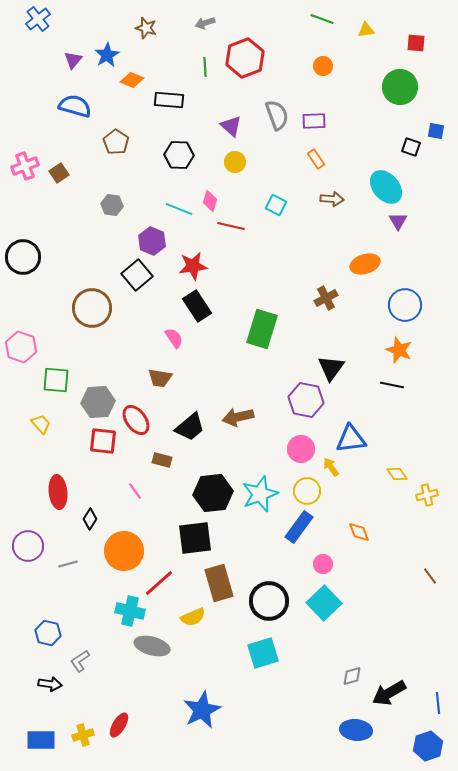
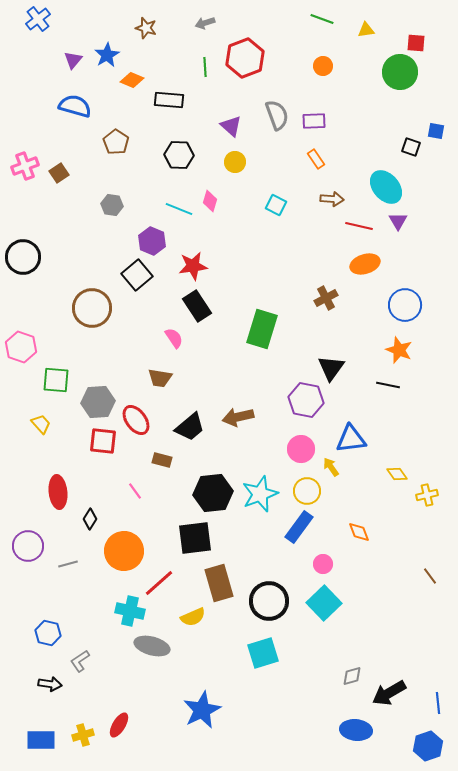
green circle at (400, 87): moved 15 px up
red line at (231, 226): moved 128 px right
black line at (392, 385): moved 4 px left
